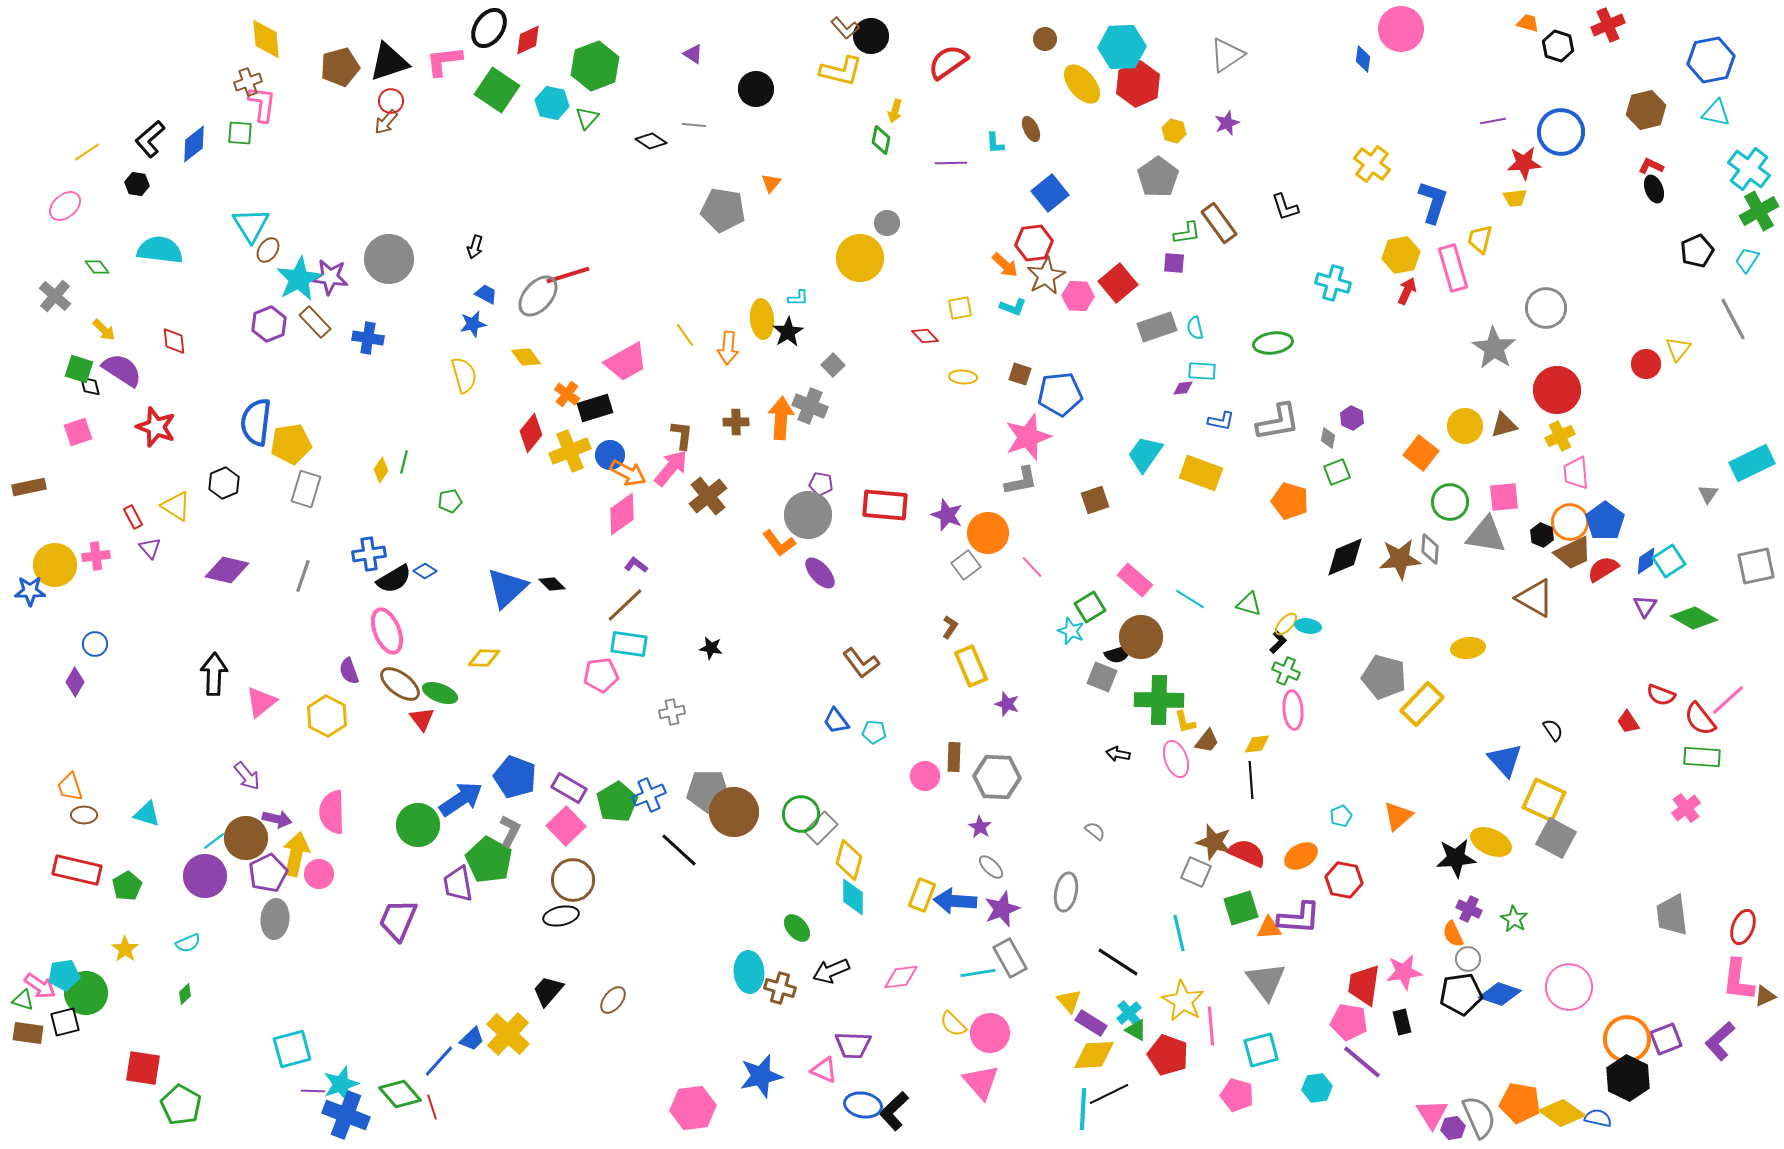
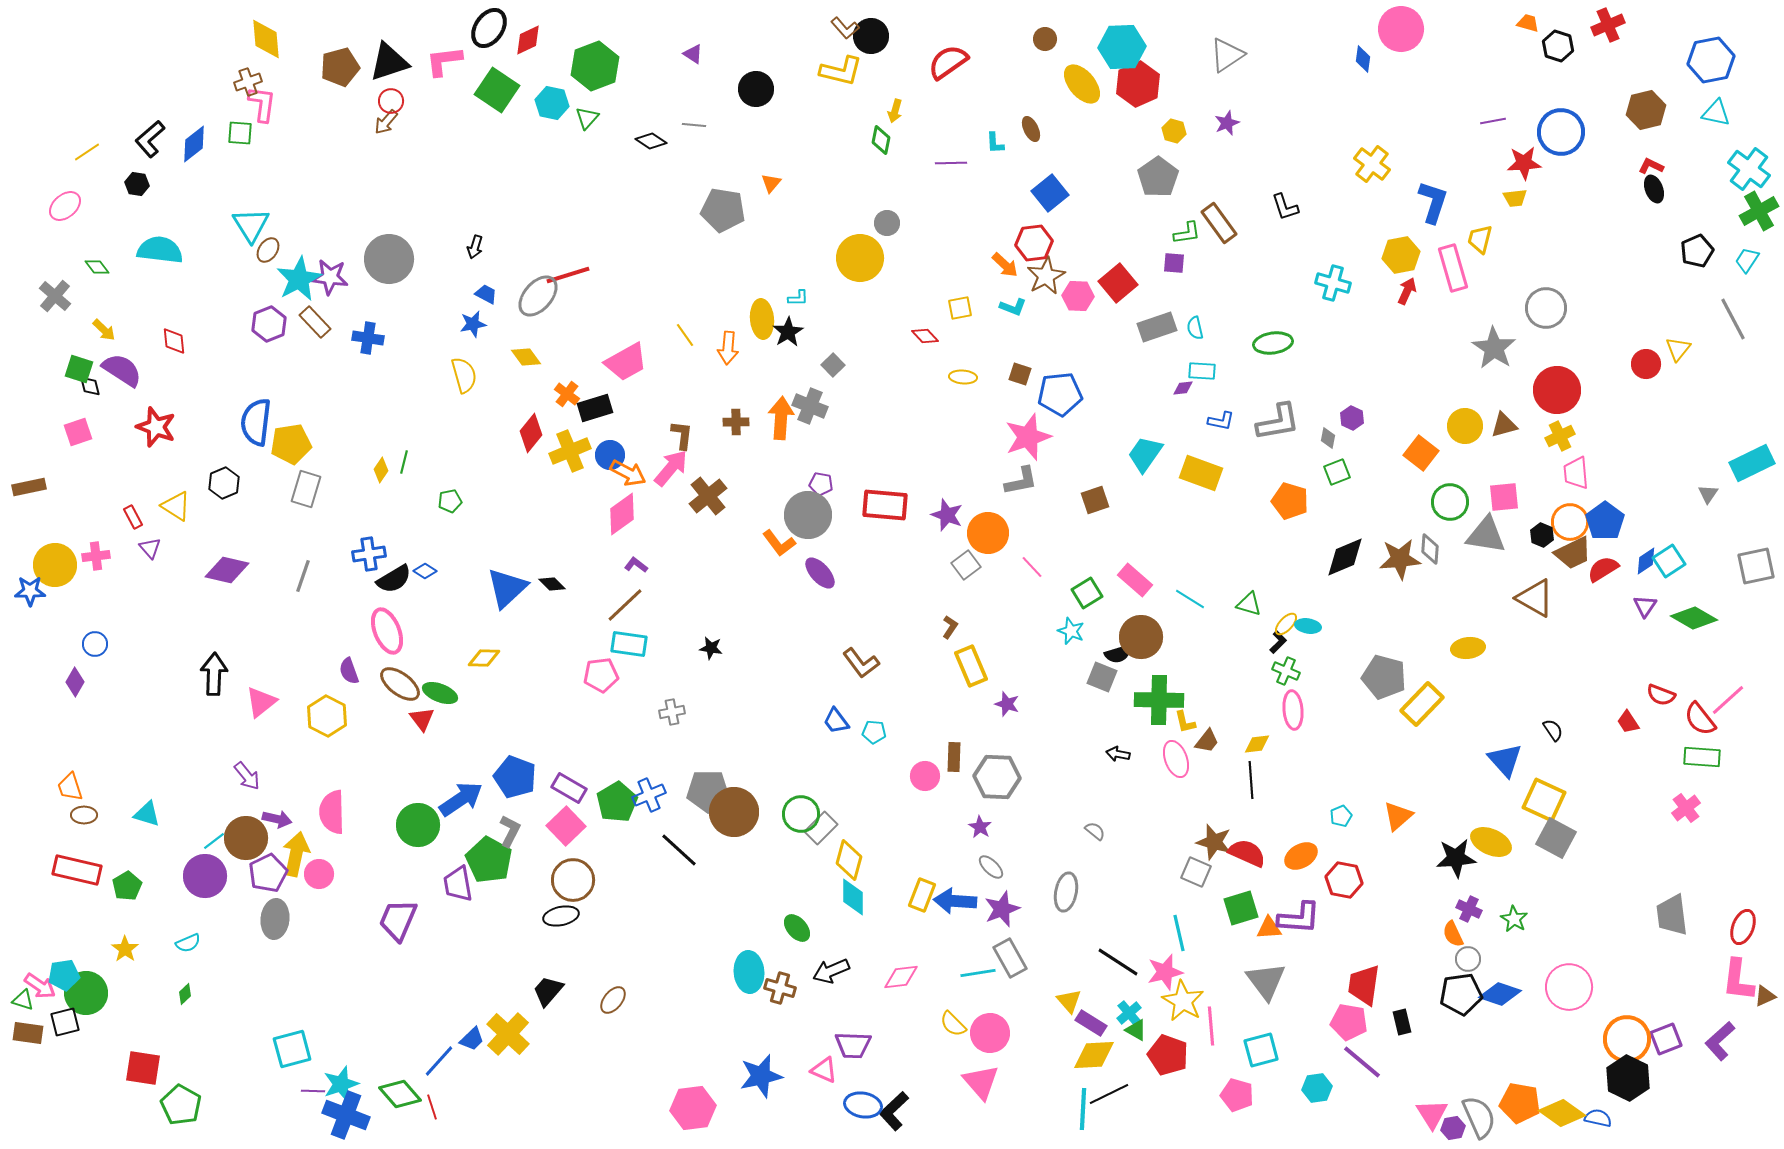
green square at (1090, 607): moved 3 px left, 14 px up
pink star at (1404, 972): moved 239 px left; rotated 6 degrees counterclockwise
